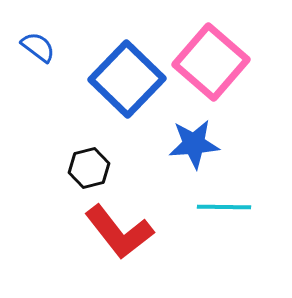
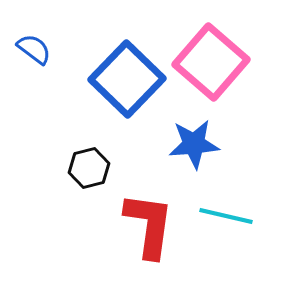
blue semicircle: moved 4 px left, 2 px down
cyan line: moved 2 px right, 9 px down; rotated 12 degrees clockwise
red L-shape: moved 30 px right, 7 px up; rotated 134 degrees counterclockwise
